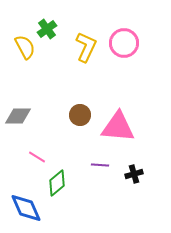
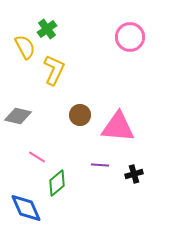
pink circle: moved 6 px right, 6 px up
yellow L-shape: moved 32 px left, 23 px down
gray diamond: rotated 12 degrees clockwise
